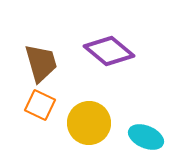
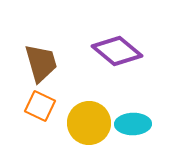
purple diamond: moved 8 px right
orange square: moved 1 px down
cyan ellipse: moved 13 px left, 13 px up; rotated 24 degrees counterclockwise
